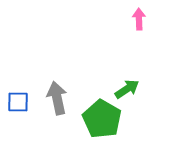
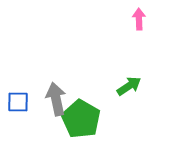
green arrow: moved 2 px right, 3 px up
gray arrow: moved 1 px left, 1 px down
green pentagon: moved 21 px left
